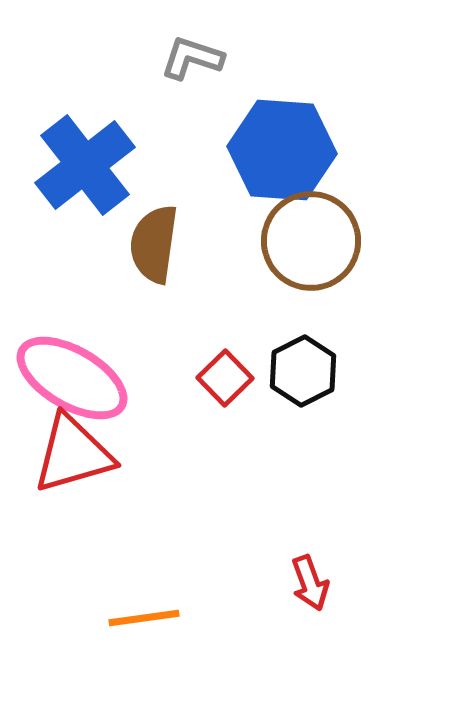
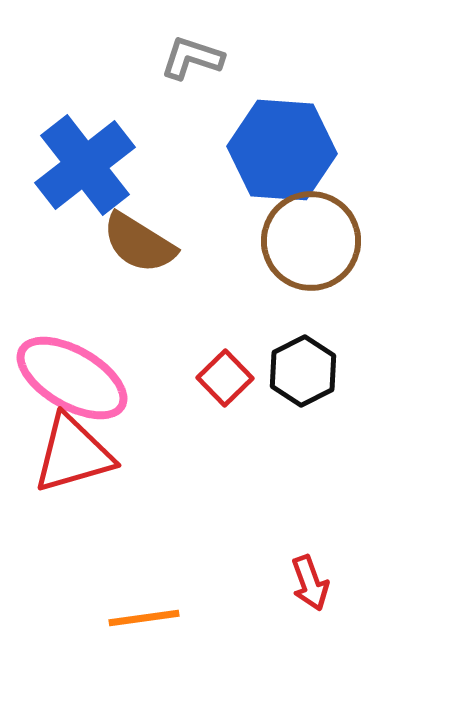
brown semicircle: moved 15 px left, 1 px up; rotated 66 degrees counterclockwise
